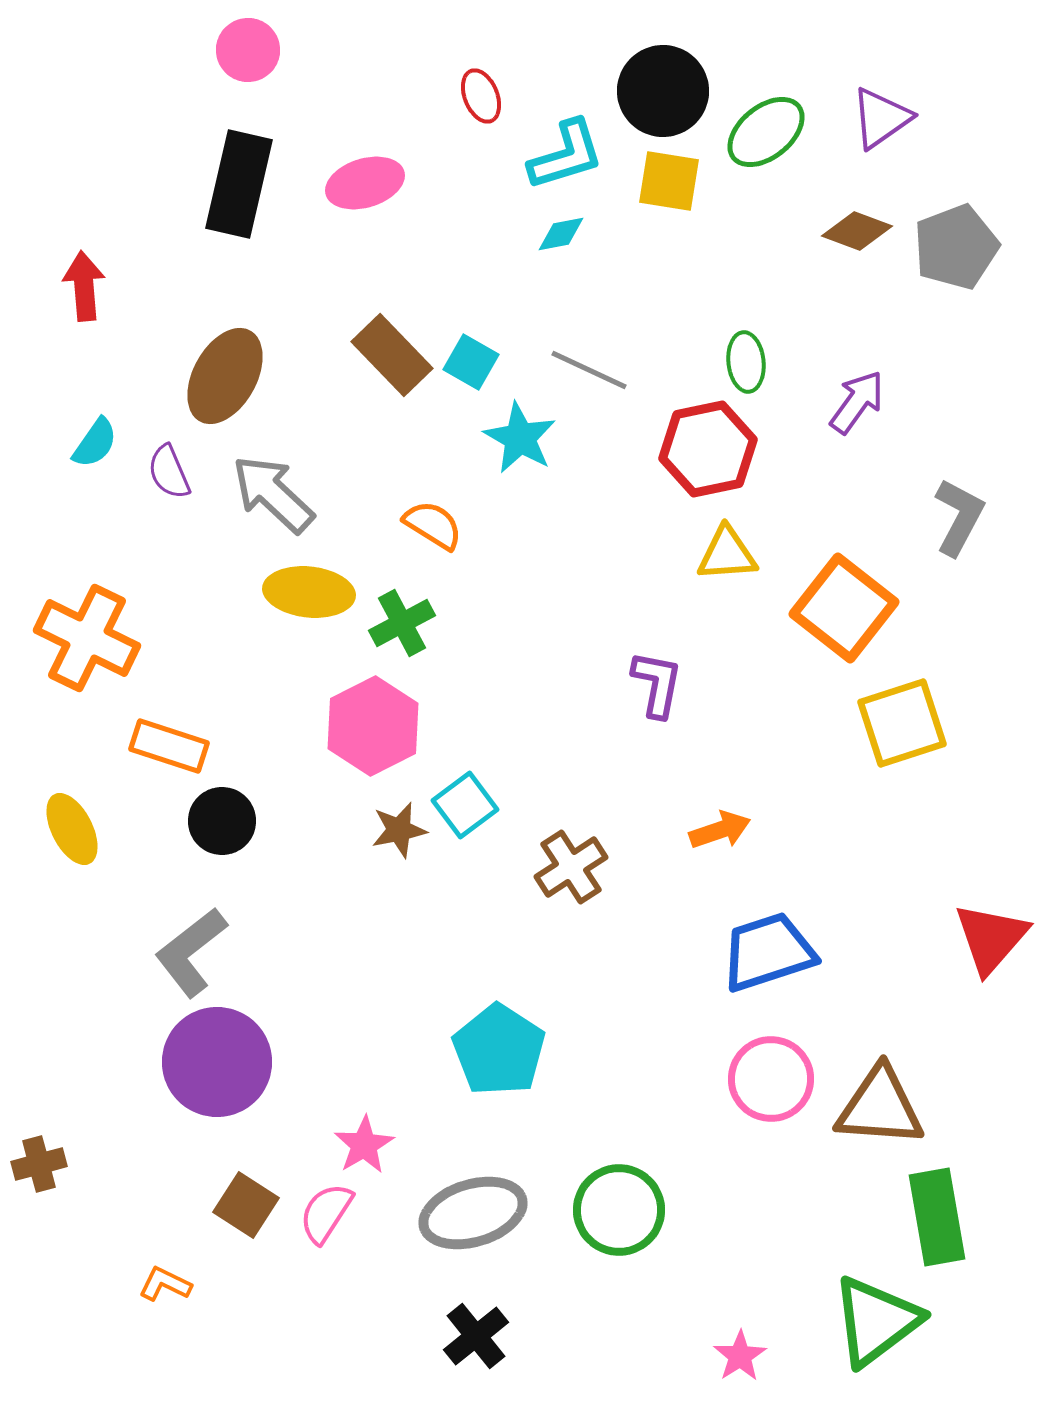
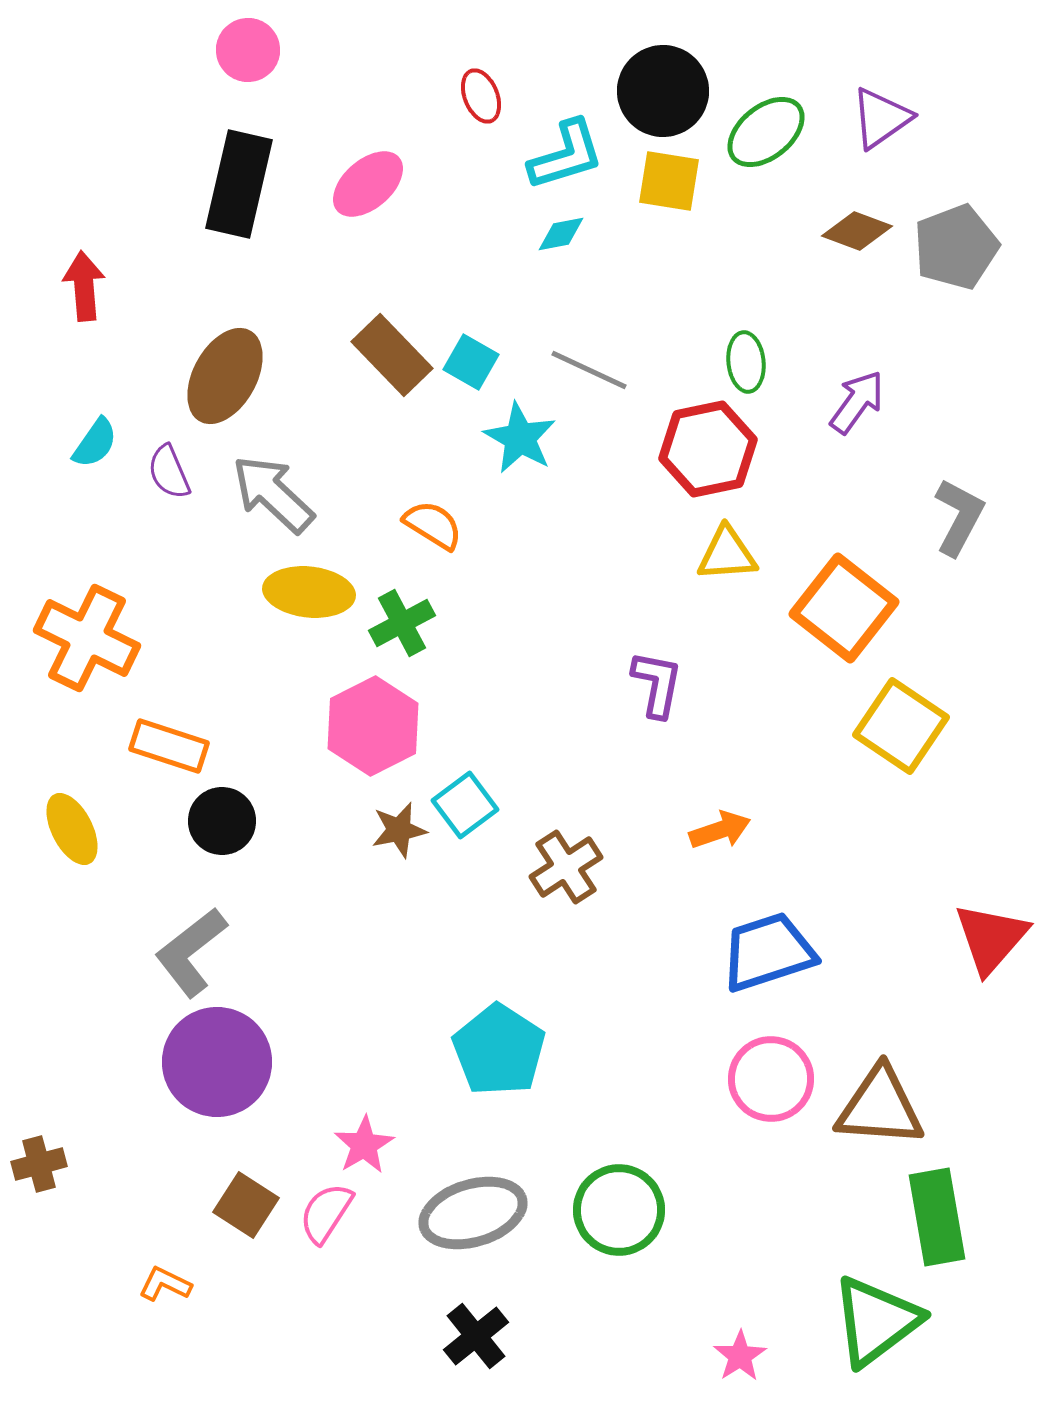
pink ellipse at (365, 183): moved 3 px right, 1 px down; rotated 24 degrees counterclockwise
yellow square at (902, 723): moved 1 px left, 3 px down; rotated 38 degrees counterclockwise
brown cross at (571, 867): moved 5 px left
